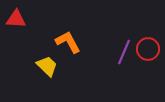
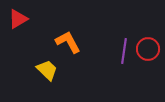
red triangle: moved 2 px right; rotated 35 degrees counterclockwise
purple line: moved 1 px up; rotated 15 degrees counterclockwise
yellow trapezoid: moved 4 px down
